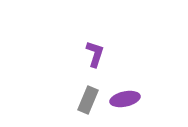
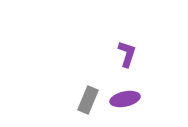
purple L-shape: moved 32 px right
